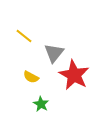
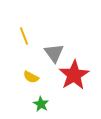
yellow line: rotated 30 degrees clockwise
gray triangle: rotated 15 degrees counterclockwise
red star: rotated 12 degrees clockwise
